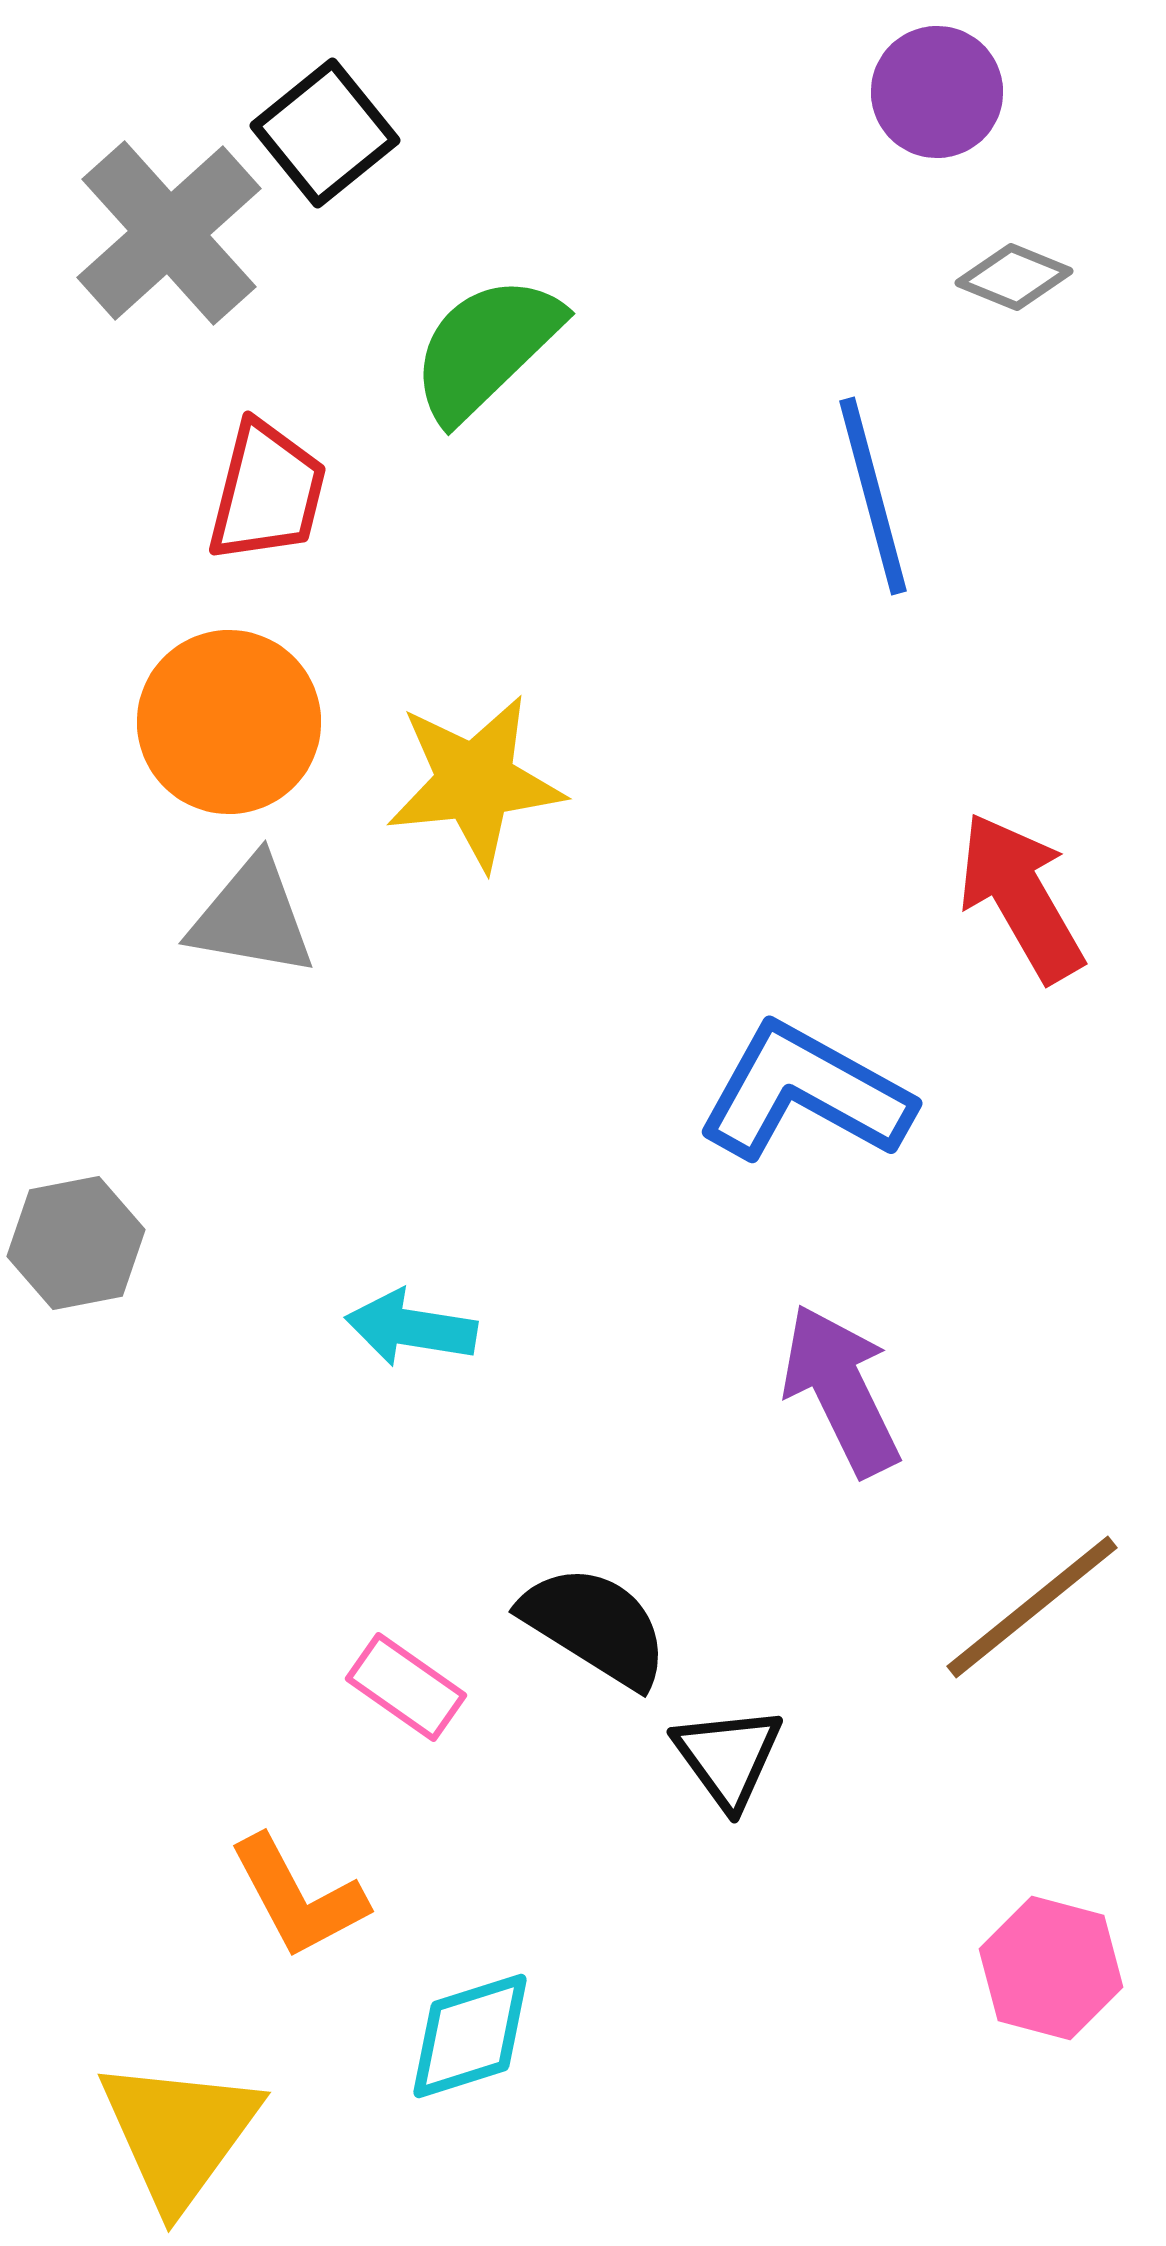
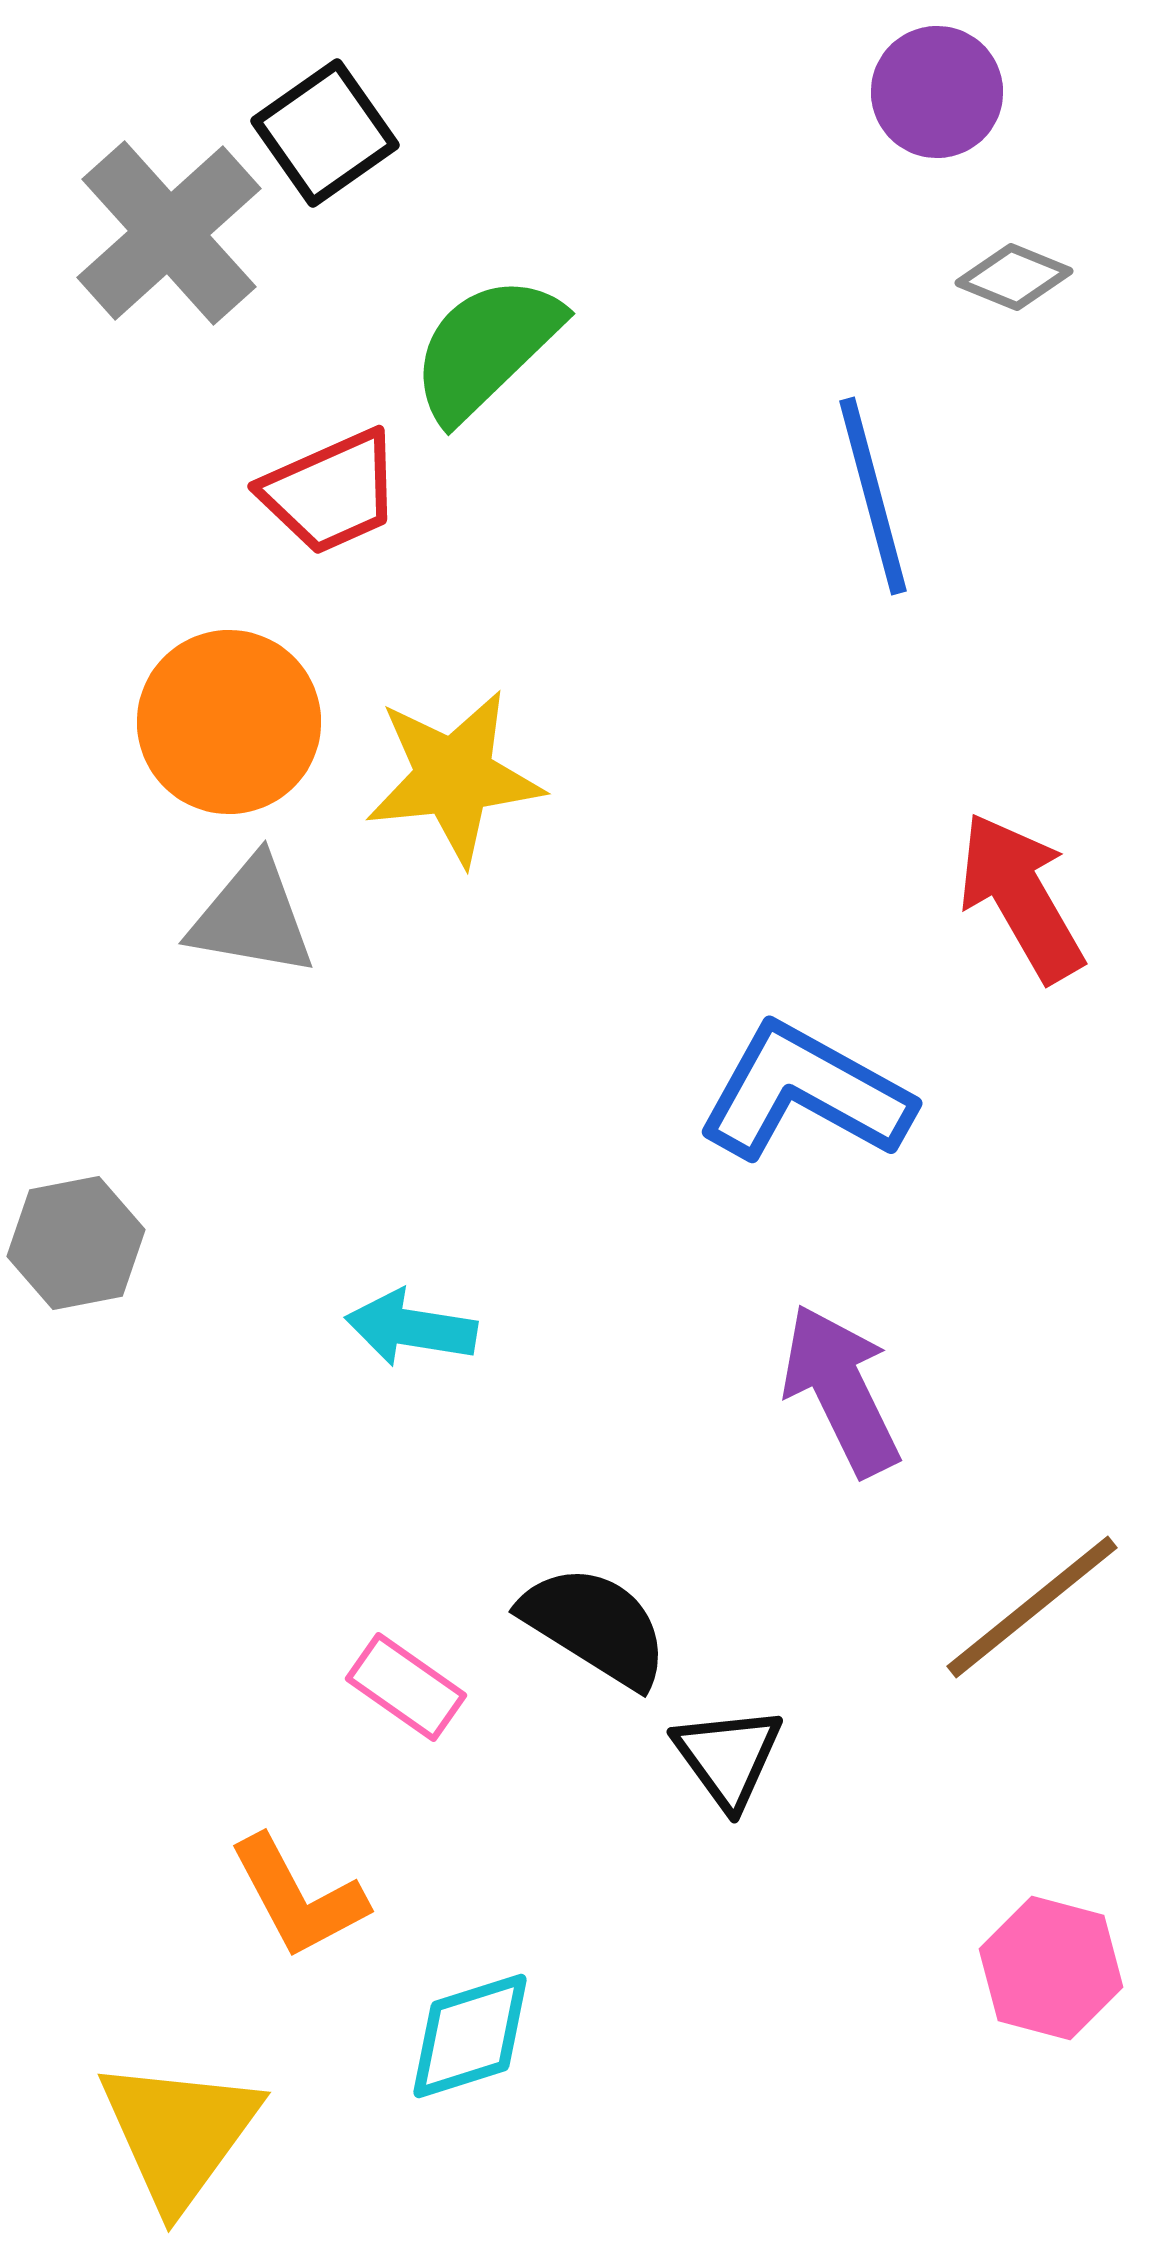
black square: rotated 4 degrees clockwise
red trapezoid: moved 64 px right; rotated 52 degrees clockwise
yellow star: moved 21 px left, 5 px up
